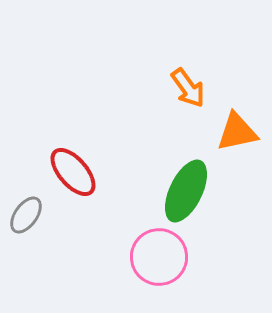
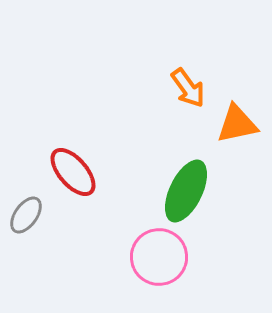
orange triangle: moved 8 px up
